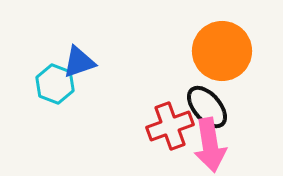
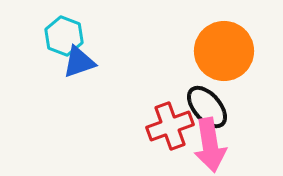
orange circle: moved 2 px right
cyan hexagon: moved 9 px right, 48 px up
